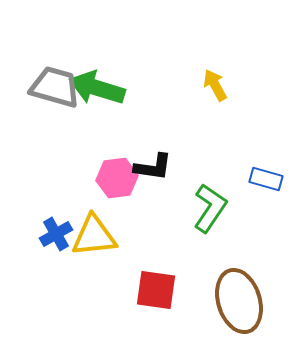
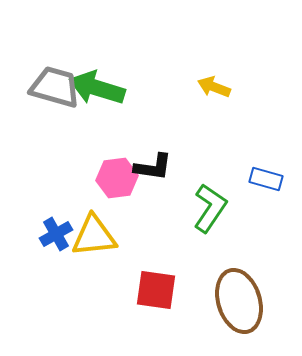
yellow arrow: moved 1 px left, 2 px down; rotated 40 degrees counterclockwise
